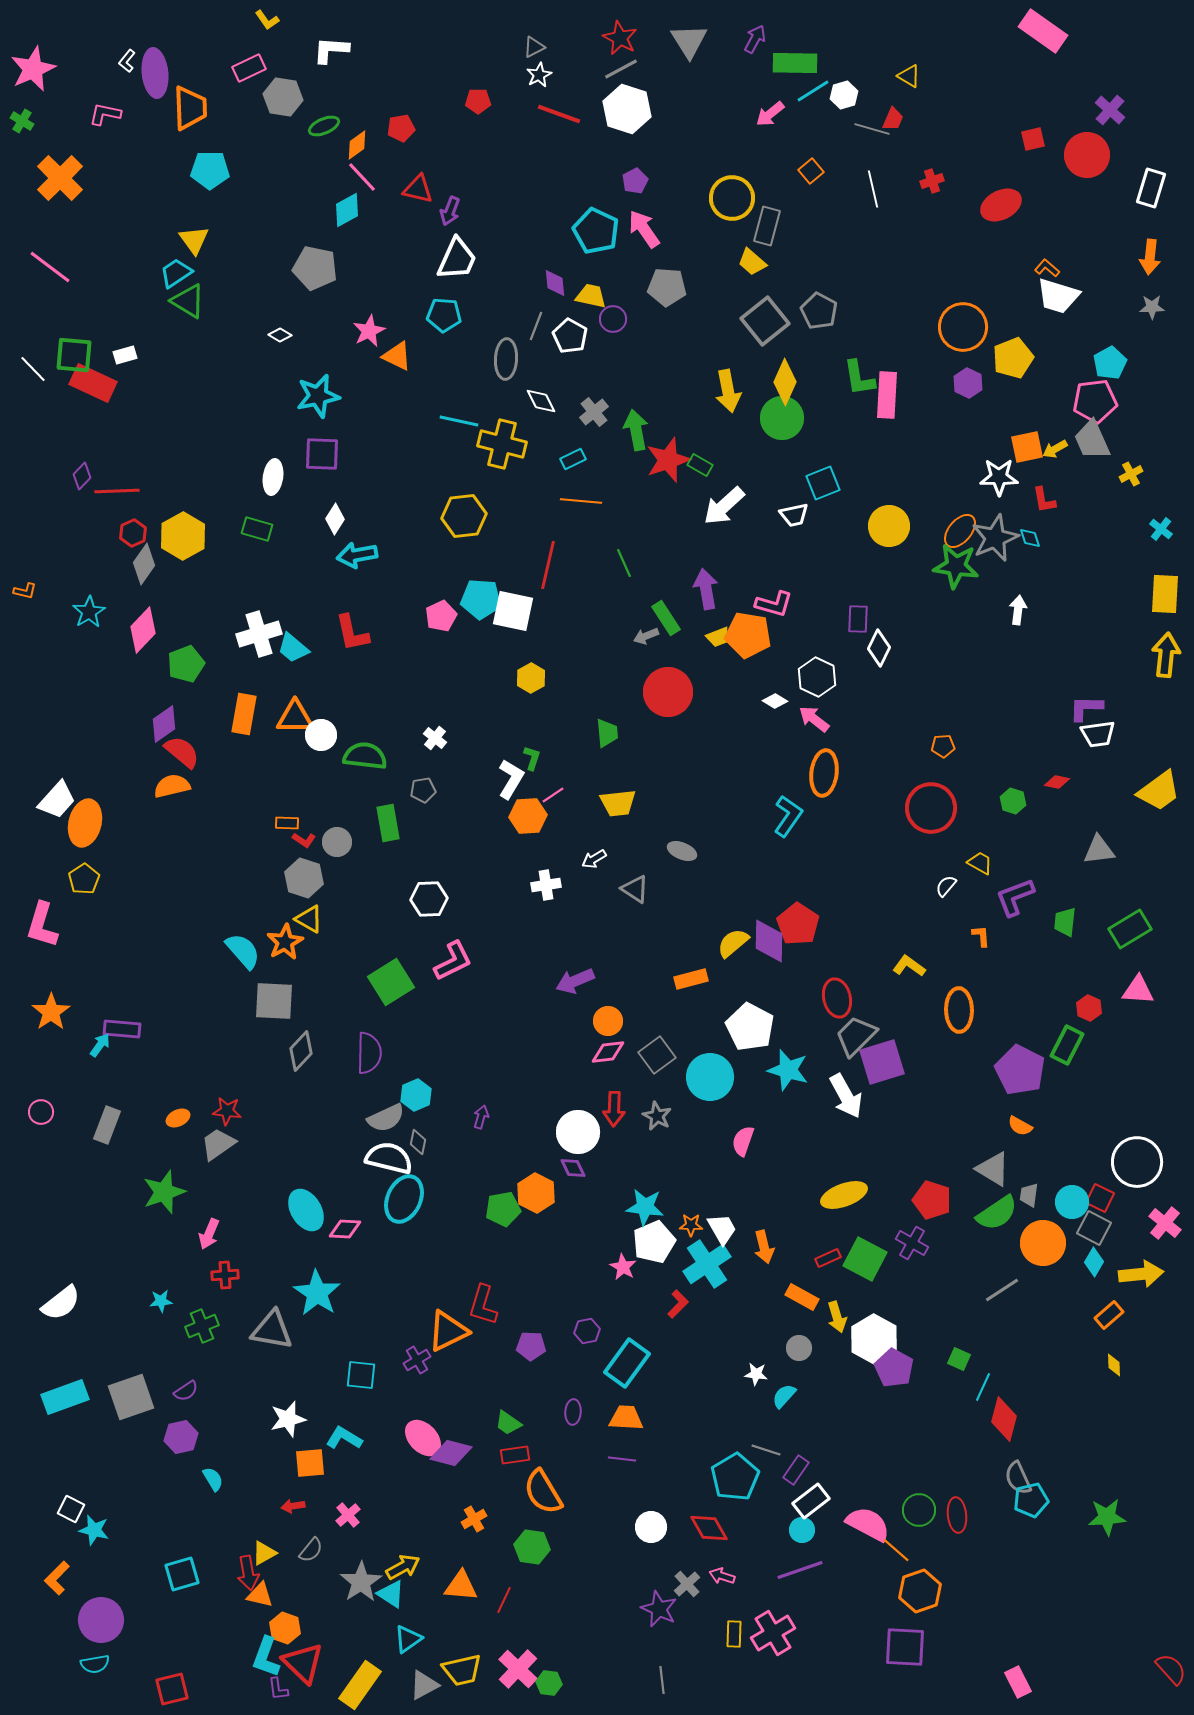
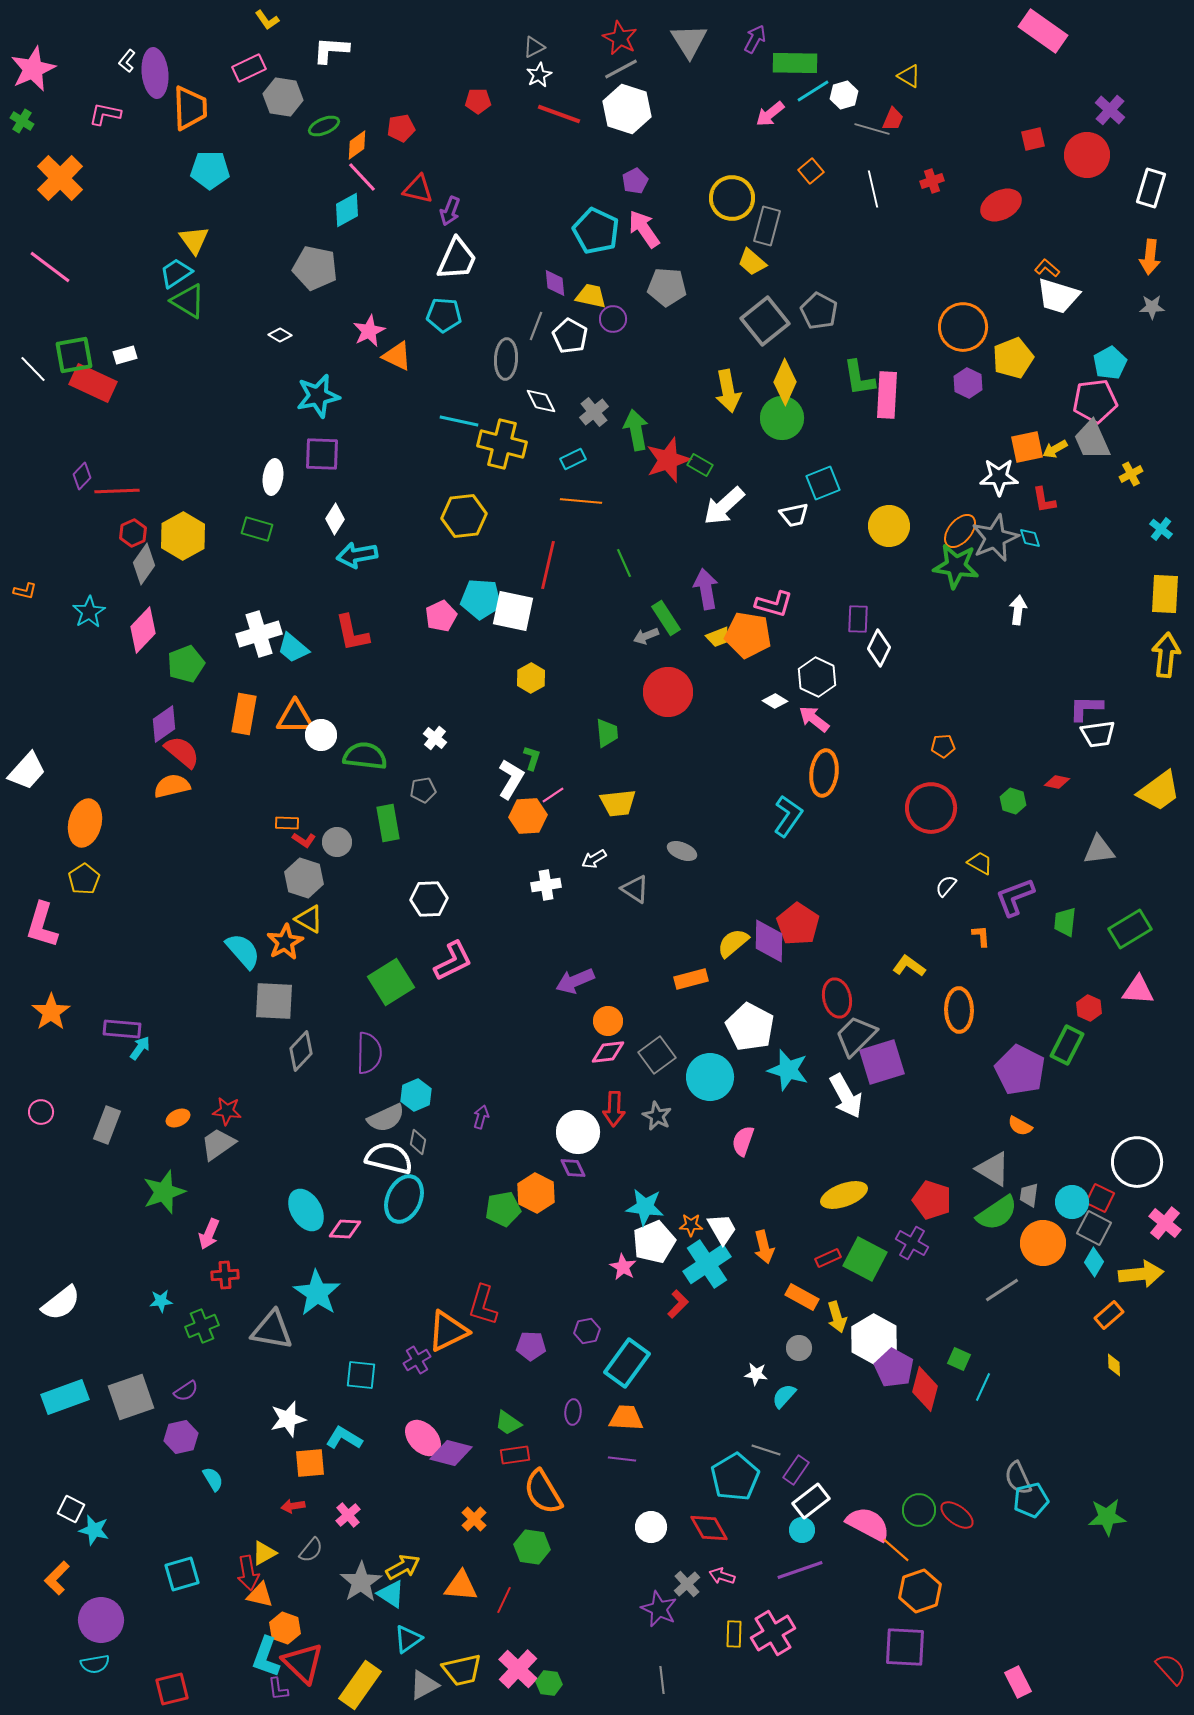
green square at (74, 355): rotated 15 degrees counterclockwise
white trapezoid at (57, 800): moved 30 px left, 29 px up
cyan arrow at (100, 1045): moved 40 px right, 3 px down
red diamond at (1004, 1419): moved 79 px left, 30 px up
red ellipse at (957, 1515): rotated 48 degrees counterclockwise
orange cross at (474, 1519): rotated 15 degrees counterclockwise
